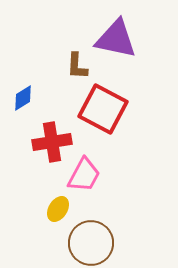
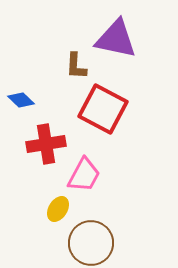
brown L-shape: moved 1 px left
blue diamond: moved 2 px left, 2 px down; rotated 76 degrees clockwise
red cross: moved 6 px left, 2 px down
